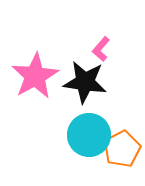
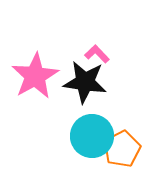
pink L-shape: moved 4 px left, 5 px down; rotated 95 degrees clockwise
cyan circle: moved 3 px right, 1 px down
